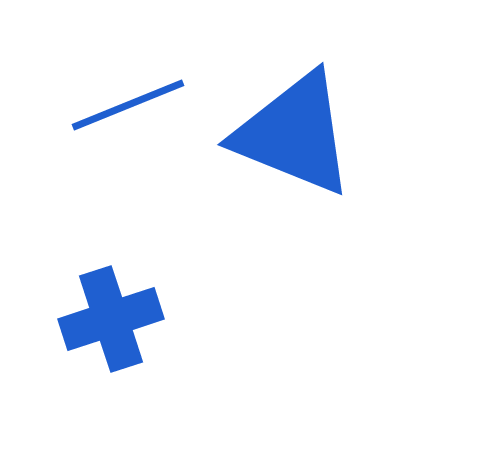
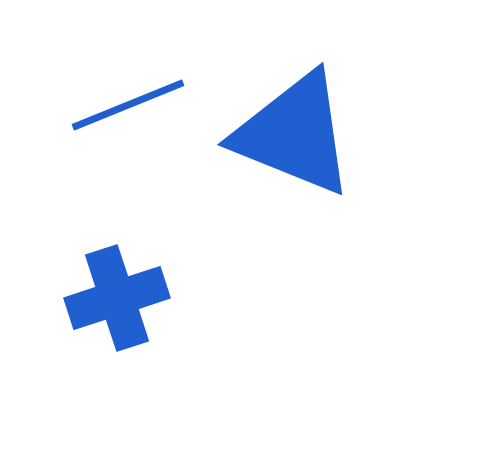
blue cross: moved 6 px right, 21 px up
